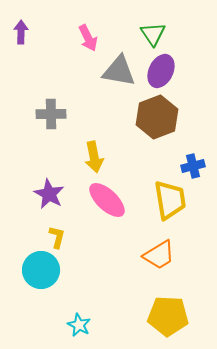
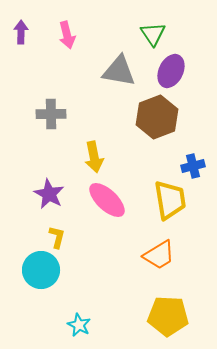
pink arrow: moved 21 px left, 3 px up; rotated 12 degrees clockwise
purple ellipse: moved 10 px right
